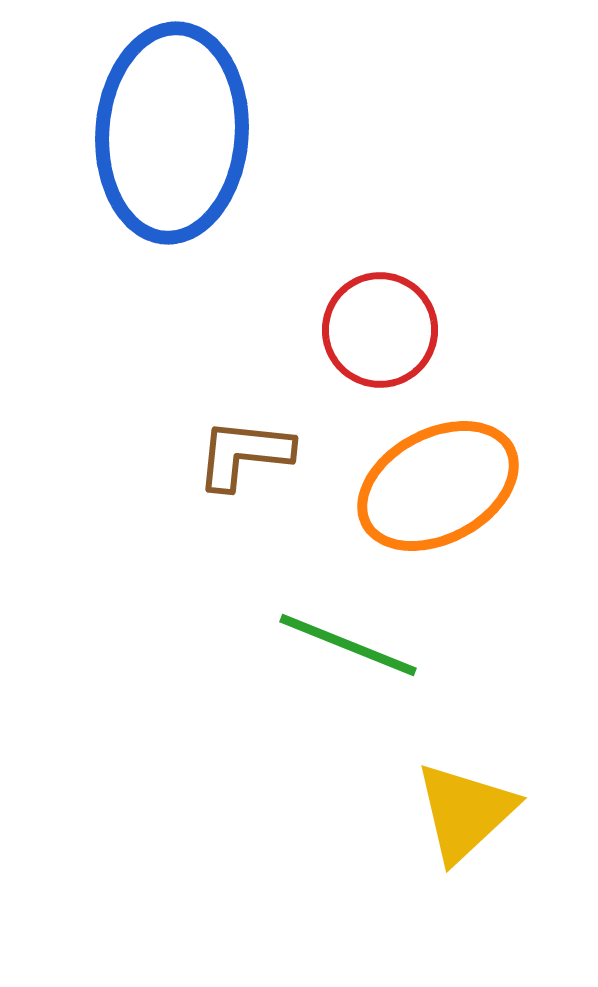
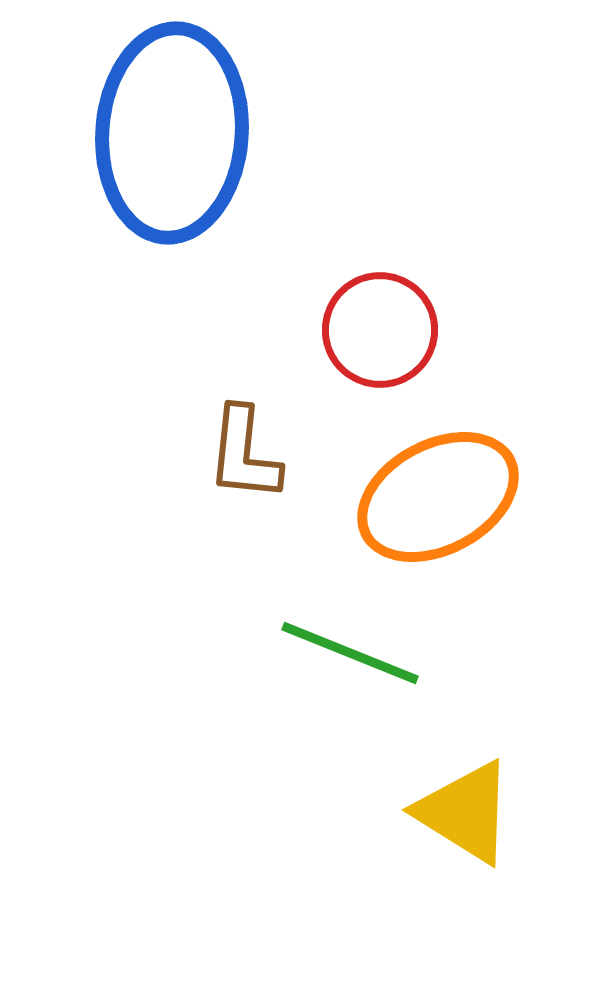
brown L-shape: rotated 90 degrees counterclockwise
orange ellipse: moved 11 px down
green line: moved 2 px right, 8 px down
yellow triangle: rotated 45 degrees counterclockwise
